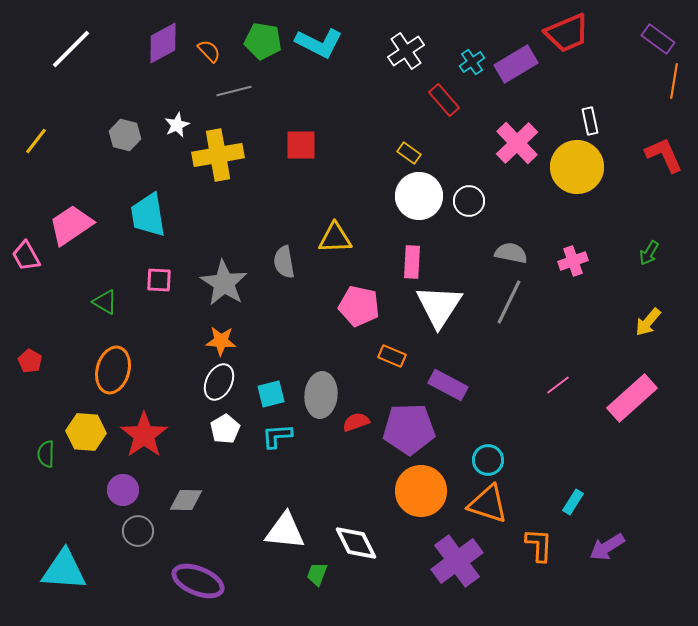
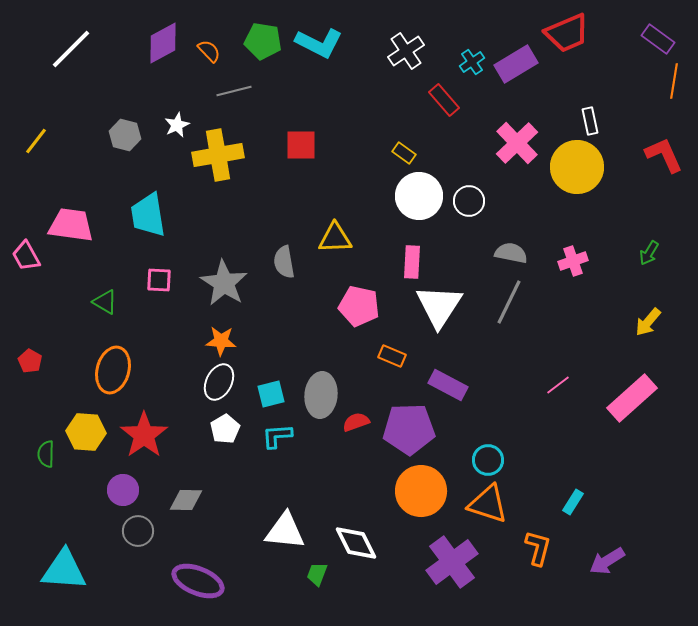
yellow rectangle at (409, 153): moved 5 px left
pink trapezoid at (71, 225): rotated 42 degrees clockwise
orange L-shape at (539, 545): moved 1 px left, 3 px down; rotated 12 degrees clockwise
purple arrow at (607, 547): moved 14 px down
purple cross at (457, 561): moved 5 px left, 1 px down
